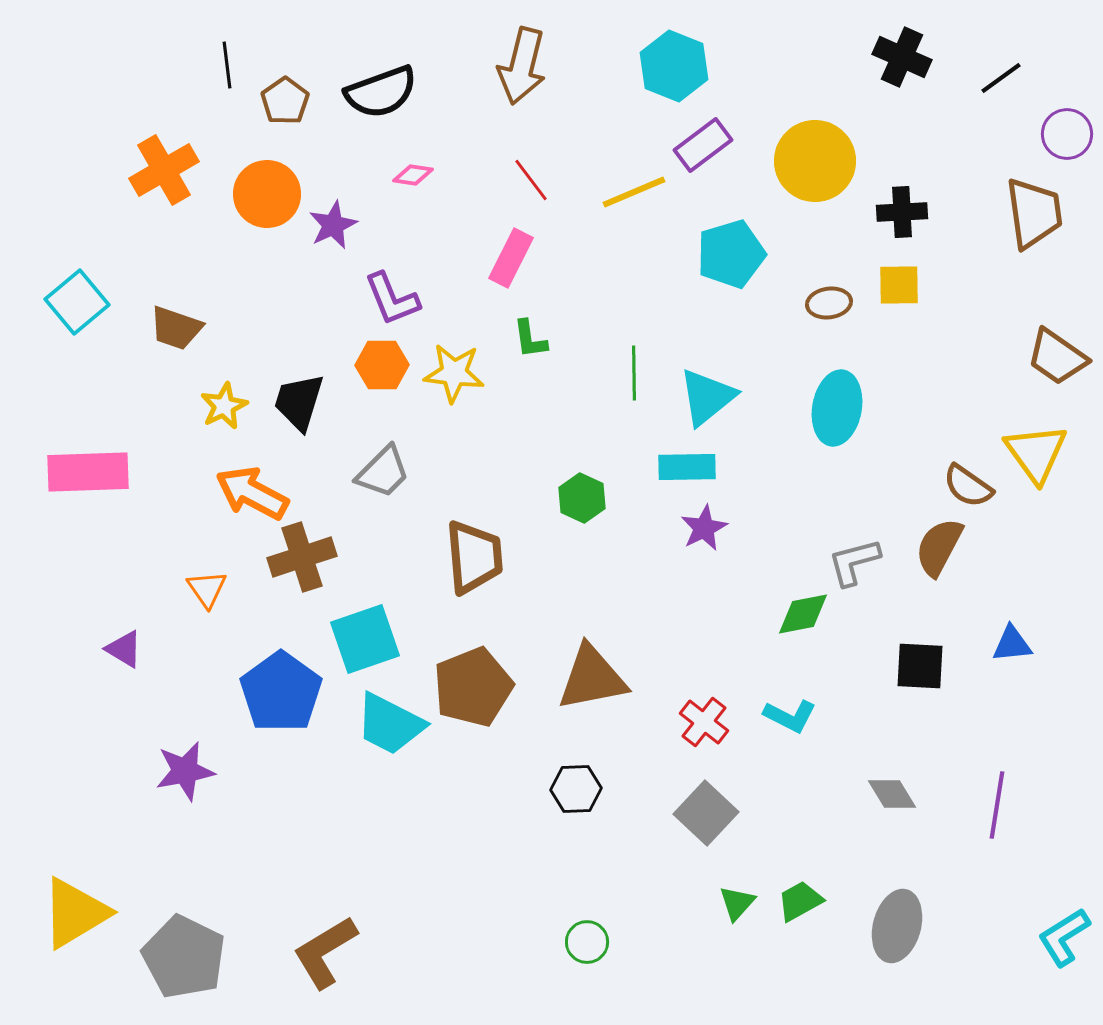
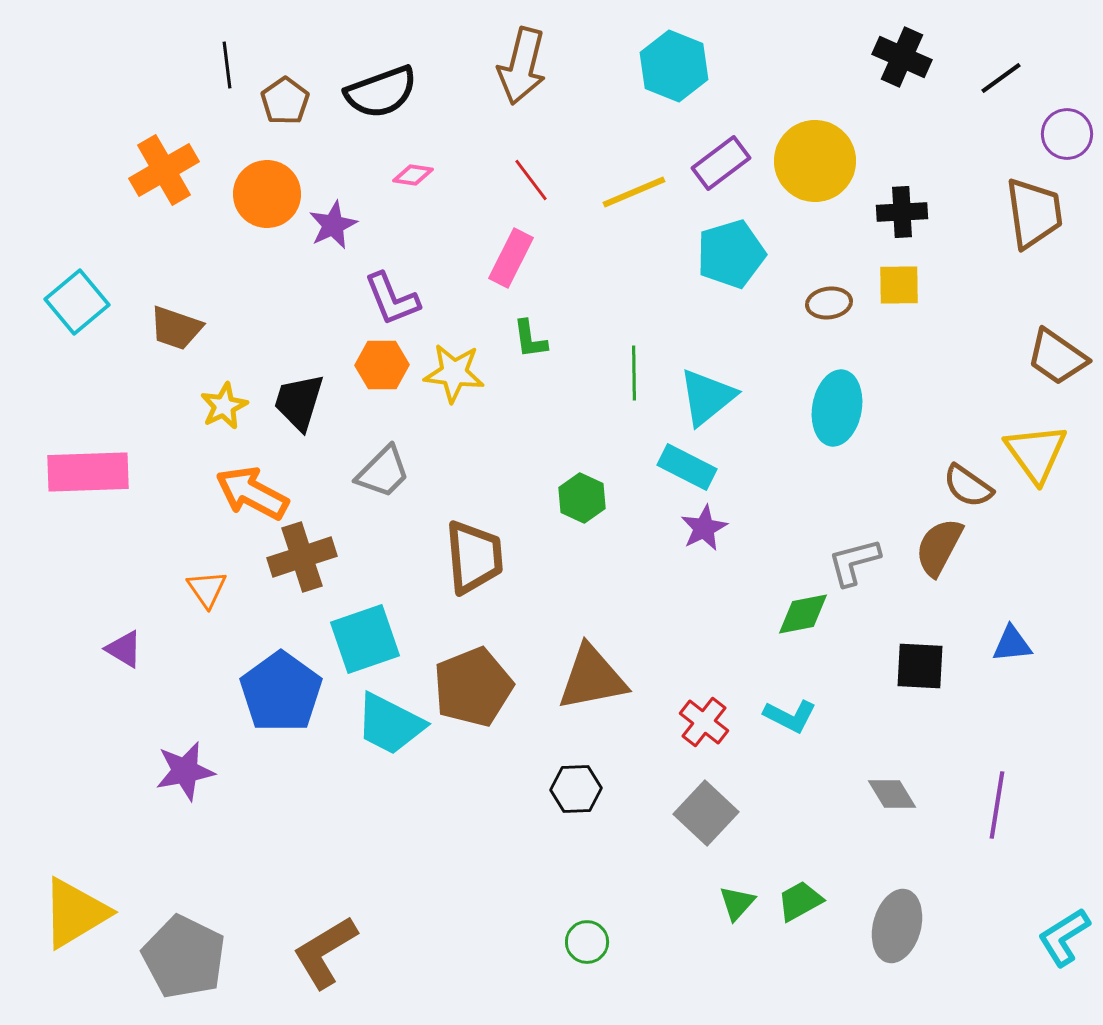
purple rectangle at (703, 145): moved 18 px right, 18 px down
cyan rectangle at (687, 467): rotated 28 degrees clockwise
